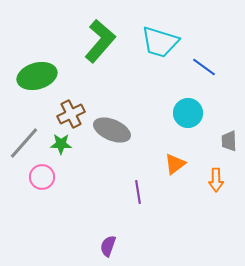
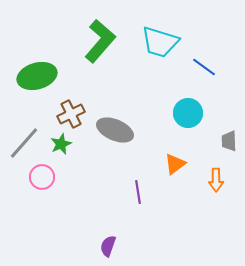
gray ellipse: moved 3 px right
green star: rotated 25 degrees counterclockwise
